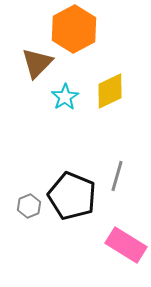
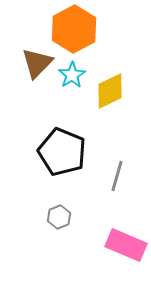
cyan star: moved 7 px right, 22 px up
black pentagon: moved 10 px left, 44 px up
gray hexagon: moved 30 px right, 11 px down
pink rectangle: rotated 9 degrees counterclockwise
